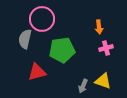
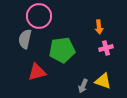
pink circle: moved 3 px left, 3 px up
